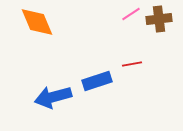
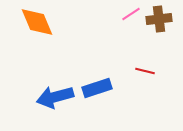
red line: moved 13 px right, 7 px down; rotated 24 degrees clockwise
blue rectangle: moved 7 px down
blue arrow: moved 2 px right
